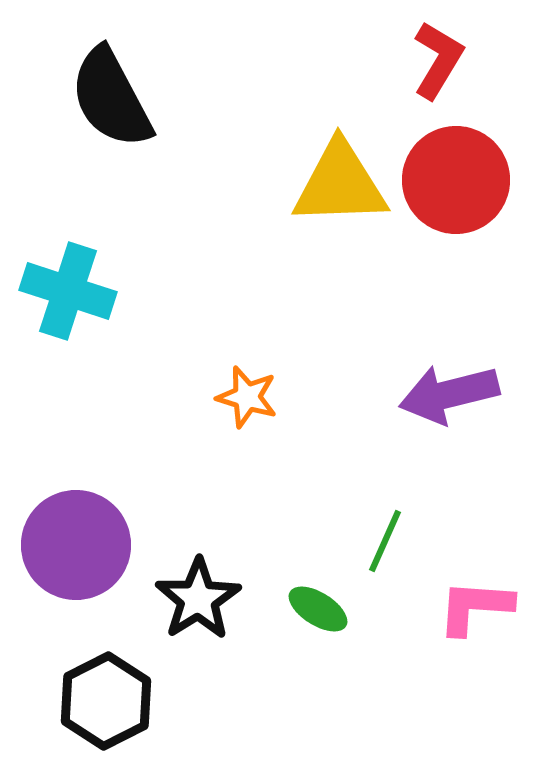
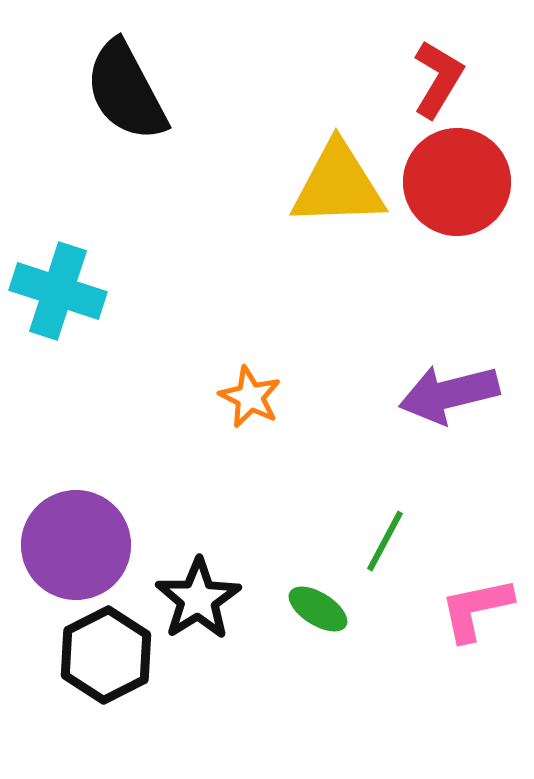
red L-shape: moved 19 px down
black semicircle: moved 15 px right, 7 px up
red circle: moved 1 px right, 2 px down
yellow triangle: moved 2 px left, 1 px down
cyan cross: moved 10 px left
orange star: moved 3 px right; rotated 10 degrees clockwise
green line: rotated 4 degrees clockwise
pink L-shape: moved 1 px right, 2 px down; rotated 16 degrees counterclockwise
black hexagon: moved 46 px up
